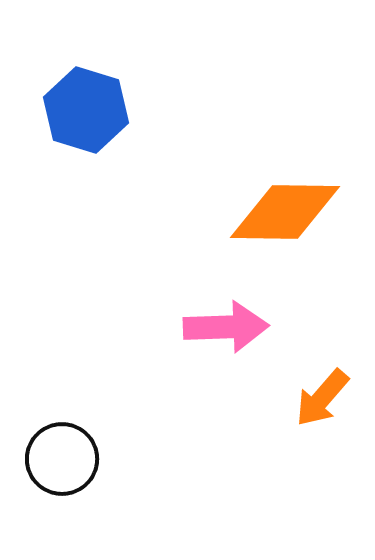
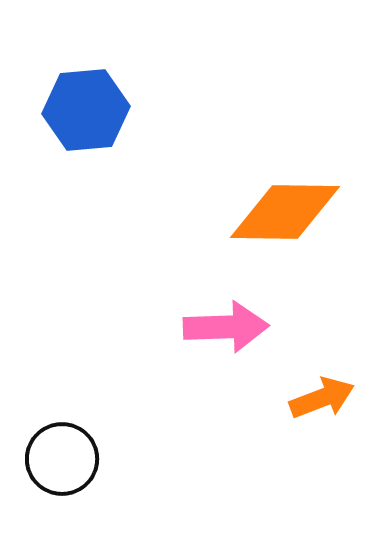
blue hexagon: rotated 22 degrees counterclockwise
orange arrow: rotated 152 degrees counterclockwise
